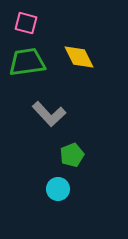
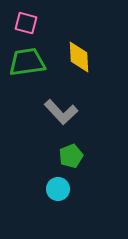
yellow diamond: rotated 24 degrees clockwise
gray L-shape: moved 12 px right, 2 px up
green pentagon: moved 1 px left, 1 px down
